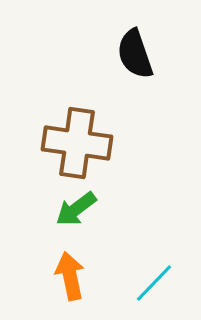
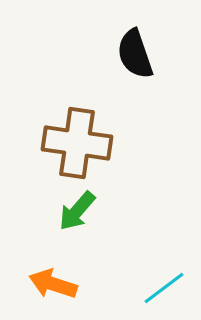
green arrow: moved 1 px right, 2 px down; rotated 12 degrees counterclockwise
orange arrow: moved 17 px left, 8 px down; rotated 60 degrees counterclockwise
cyan line: moved 10 px right, 5 px down; rotated 9 degrees clockwise
